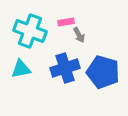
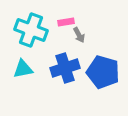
cyan cross: moved 1 px right, 1 px up
cyan triangle: moved 2 px right
